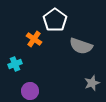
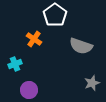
white pentagon: moved 5 px up
purple circle: moved 1 px left, 1 px up
